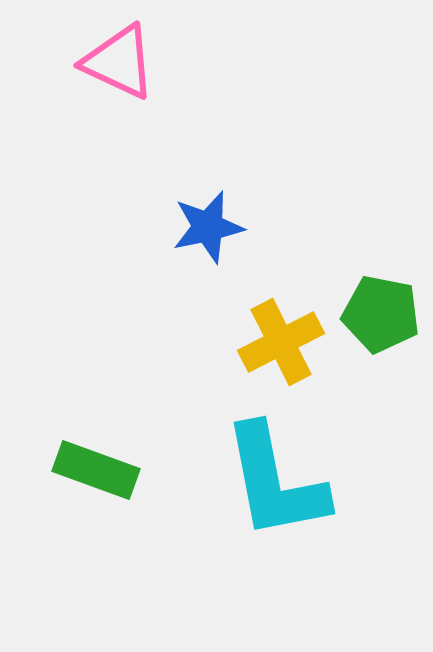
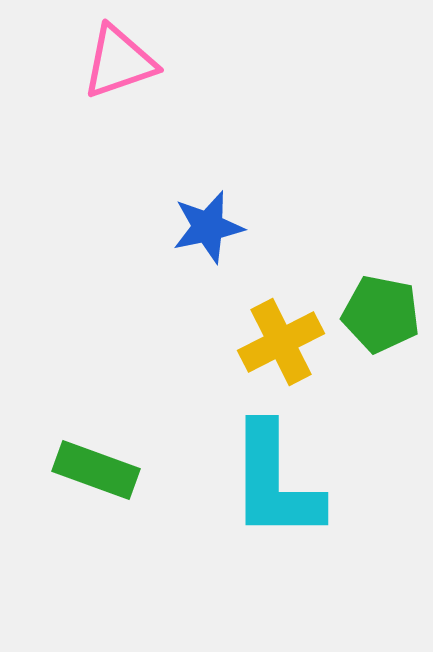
pink triangle: rotated 44 degrees counterclockwise
cyan L-shape: rotated 11 degrees clockwise
